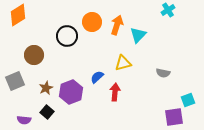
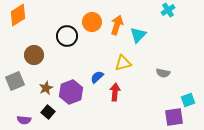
black square: moved 1 px right
